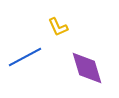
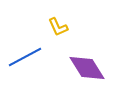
purple diamond: rotated 15 degrees counterclockwise
